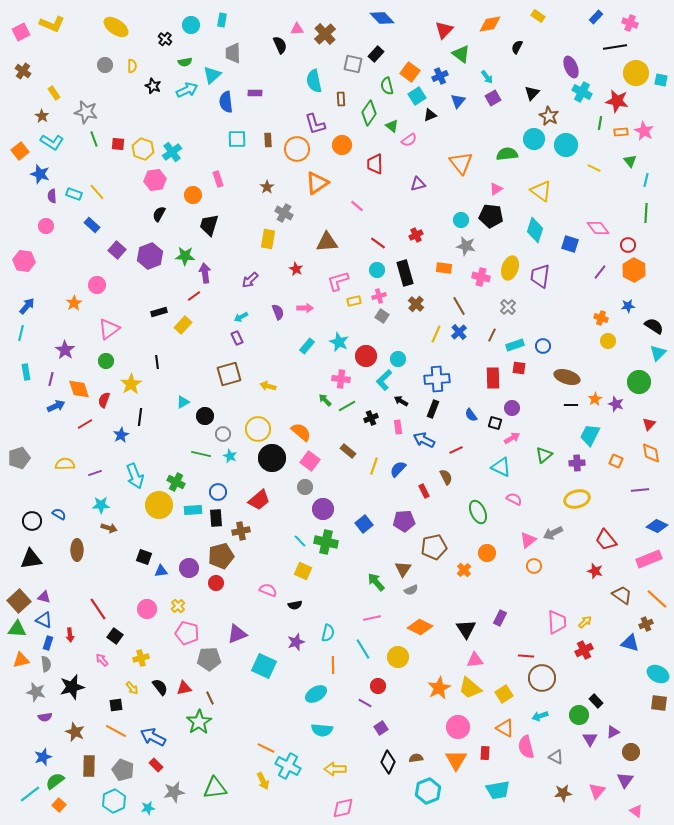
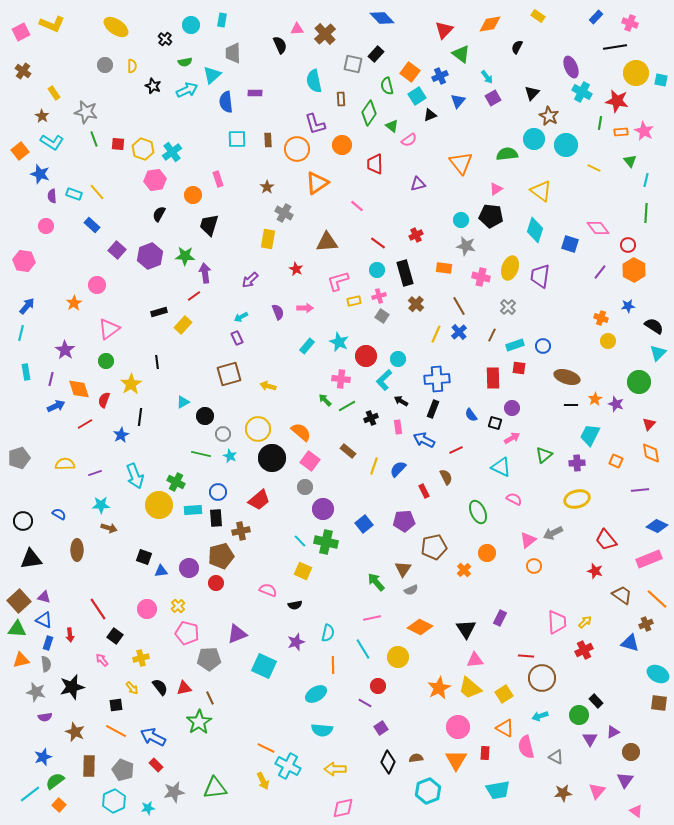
black circle at (32, 521): moved 9 px left
